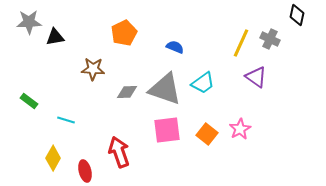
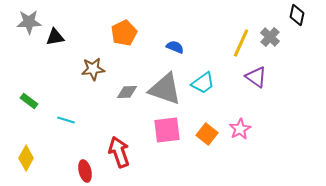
gray cross: moved 2 px up; rotated 18 degrees clockwise
brown star: rotated 10 degrees counterclockwise
yellow diamond: moved 27 px left
